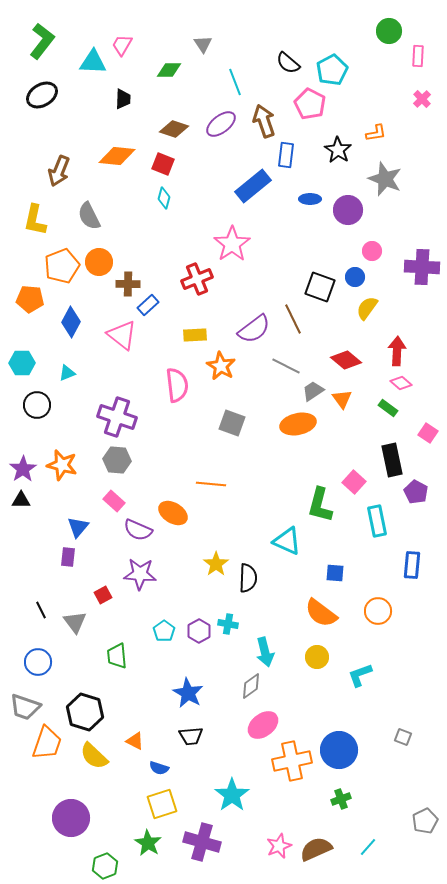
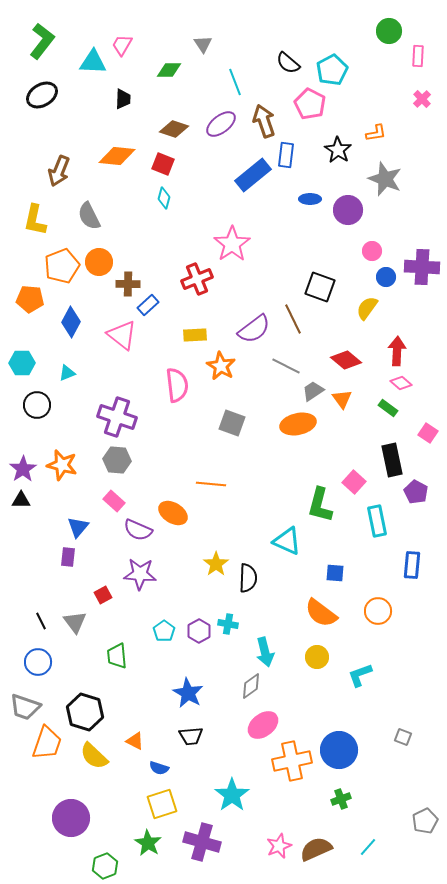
blue rectangle at (253, 186): moved 11 px up
blue circle at (355, 277): moved 31 px right
black line at (41, 610): moved 11 px down
